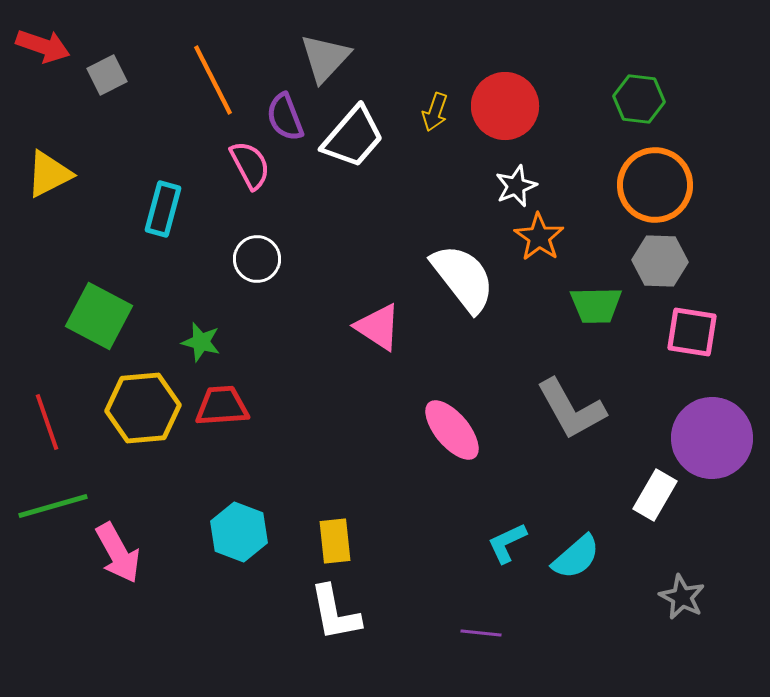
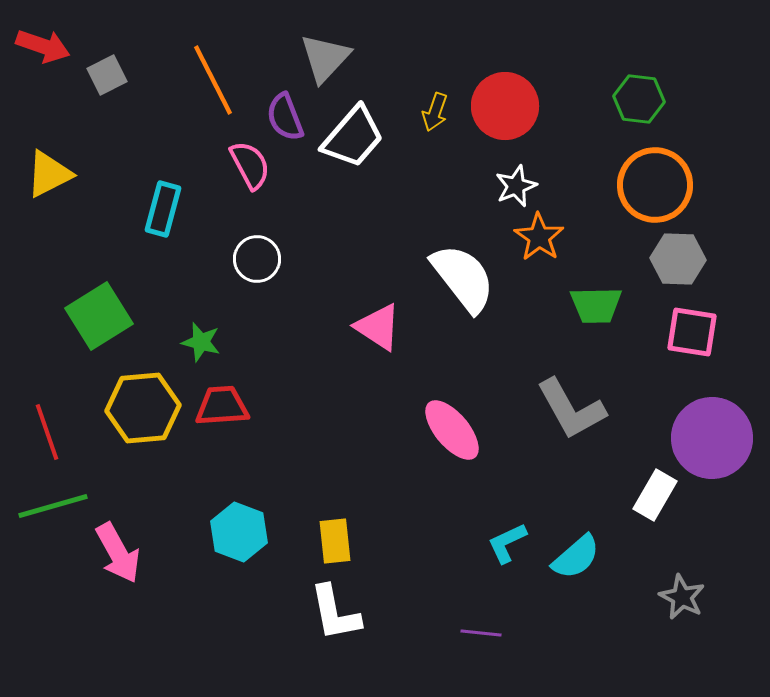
gray hexagon: moved 18 px right, 2 px up
green square: rotated 30 degrees clockwise
red line: moved 10 px down
